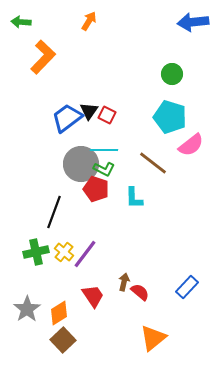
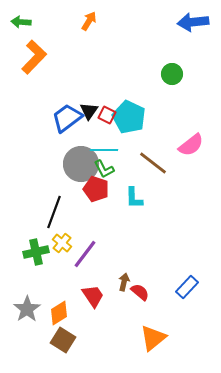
orange L-shape: moved 9 px left
cyan pentagon: moved 41 px left; rotated 8 degrees clockwise
green L-shape: rotated 35 degrees clockwise
yellow cross: moved 2 px left, 9 px up
brown square: rotated 15 degrees counterclockwise
